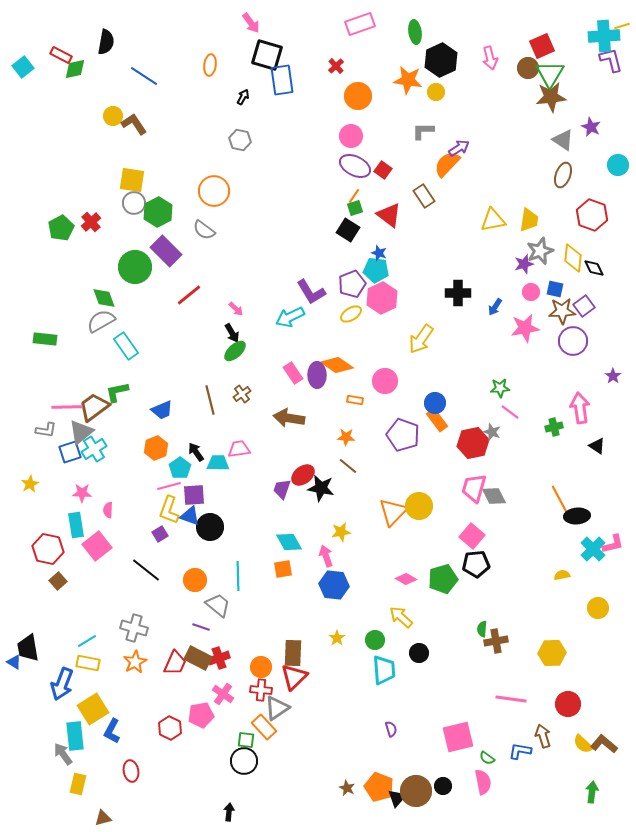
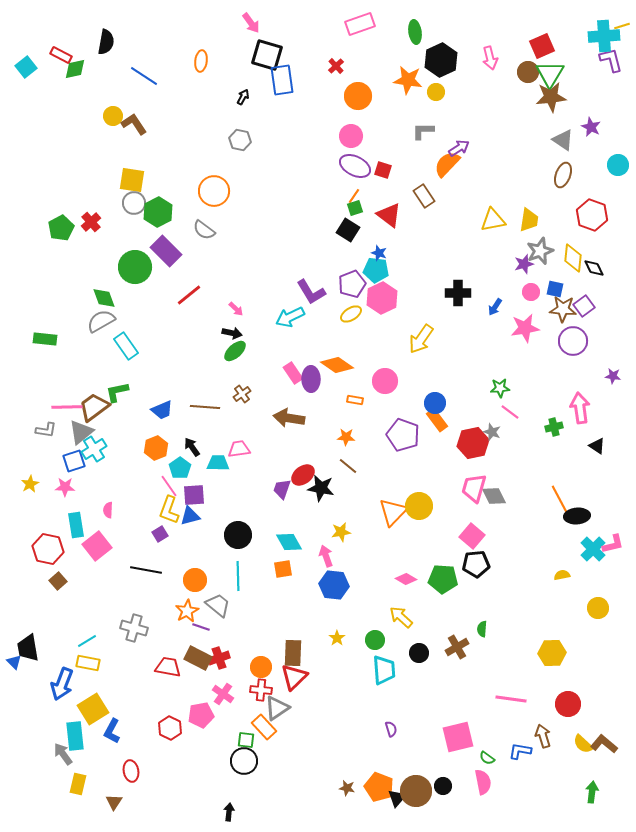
orange ellipse at (210, 65): moved 9 px left, 4 px up
cyan square at (23, 67): moved 3 px right
brown circle at (528, 68): moved 4 px down
red square at (383, 170): rotated 18 degrees counterclockwise
brown star at (562, 311): moved 1 px right, 2 px up; rotated 8 degrees clockwise
black arrow at (232, 333): rotated 48 degrees counterclockwise
purple ellipse at (317, 375): moved 6 px left, 4 px down
purple star at (613, 376): rotated 28 degrees counterclockwise
brown line at (210, 400): moved 5 px left, 7 px down; rotated 72 degrees counterclockwise
blue square at (70, 452): moved 4 px right, 9 px down
black arrow at (196, 452): moved 4 px left, 5 px up
pink line at (169, 486): rotated 70 degrees clockwise
pink star at (82, 493): moved 17 px left, 6 px up
blue triangle at (190, 516): rotated 35 degrees counterclockwise
black circle at (210, 527): moved 28 px right, 8 px down
black line at (146, 570): rotated 28 degrees counterclockwise
green pentagon at (443, 579): rotated 20 degrees clockwise
brown cross at (496, 641): moved 39 px left, 6 px down; rotated 20 degrees counterclockwise
blue triangle at (14, 662): rotated 14 degrees clockwise
orange star at (135, 662): moved 52 px right, 51 px up
red trapezoid at (175, 663): moved 7 px left, 4 px down; rotated 104 degrees counterclockwise
brown star at (347, 788): rotated 14 degrees counterclockwise
brown triangle at (103, 818): moved 11 px right, 16 px up; rotated 42 degrees counterclockwise
